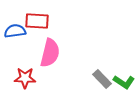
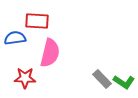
blue semicircle: moved 7 px down
